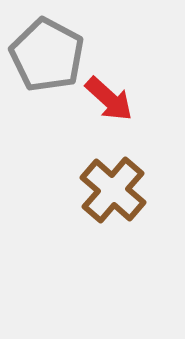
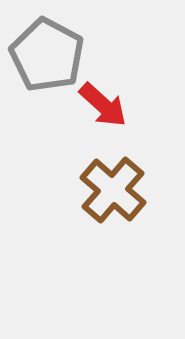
red arrow: moved 6 px left, 6 px down
